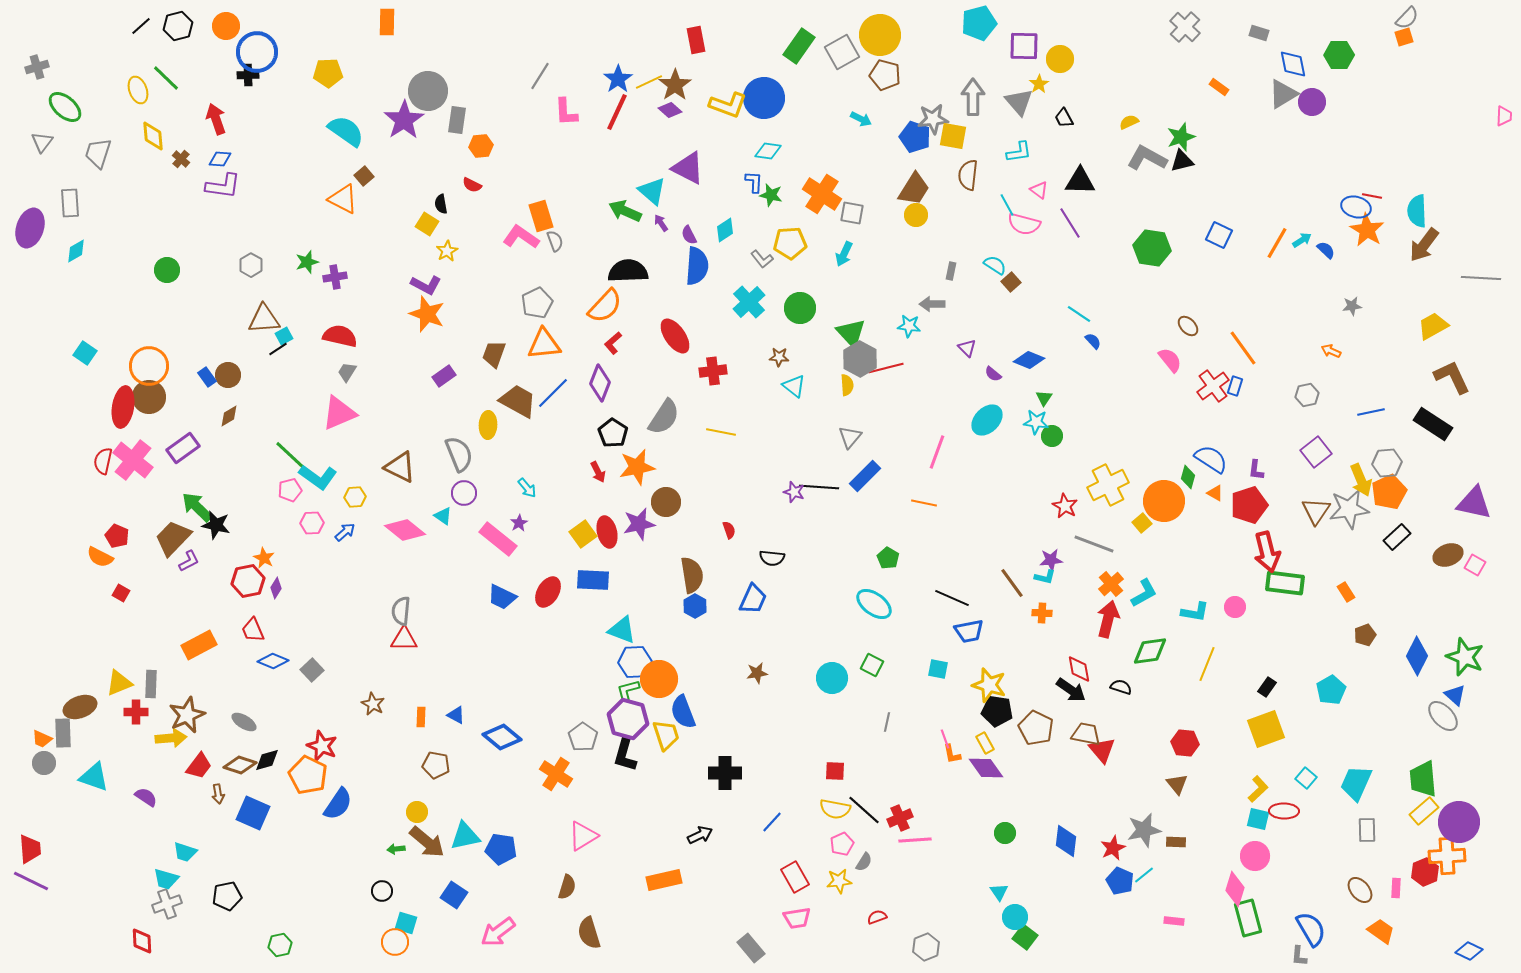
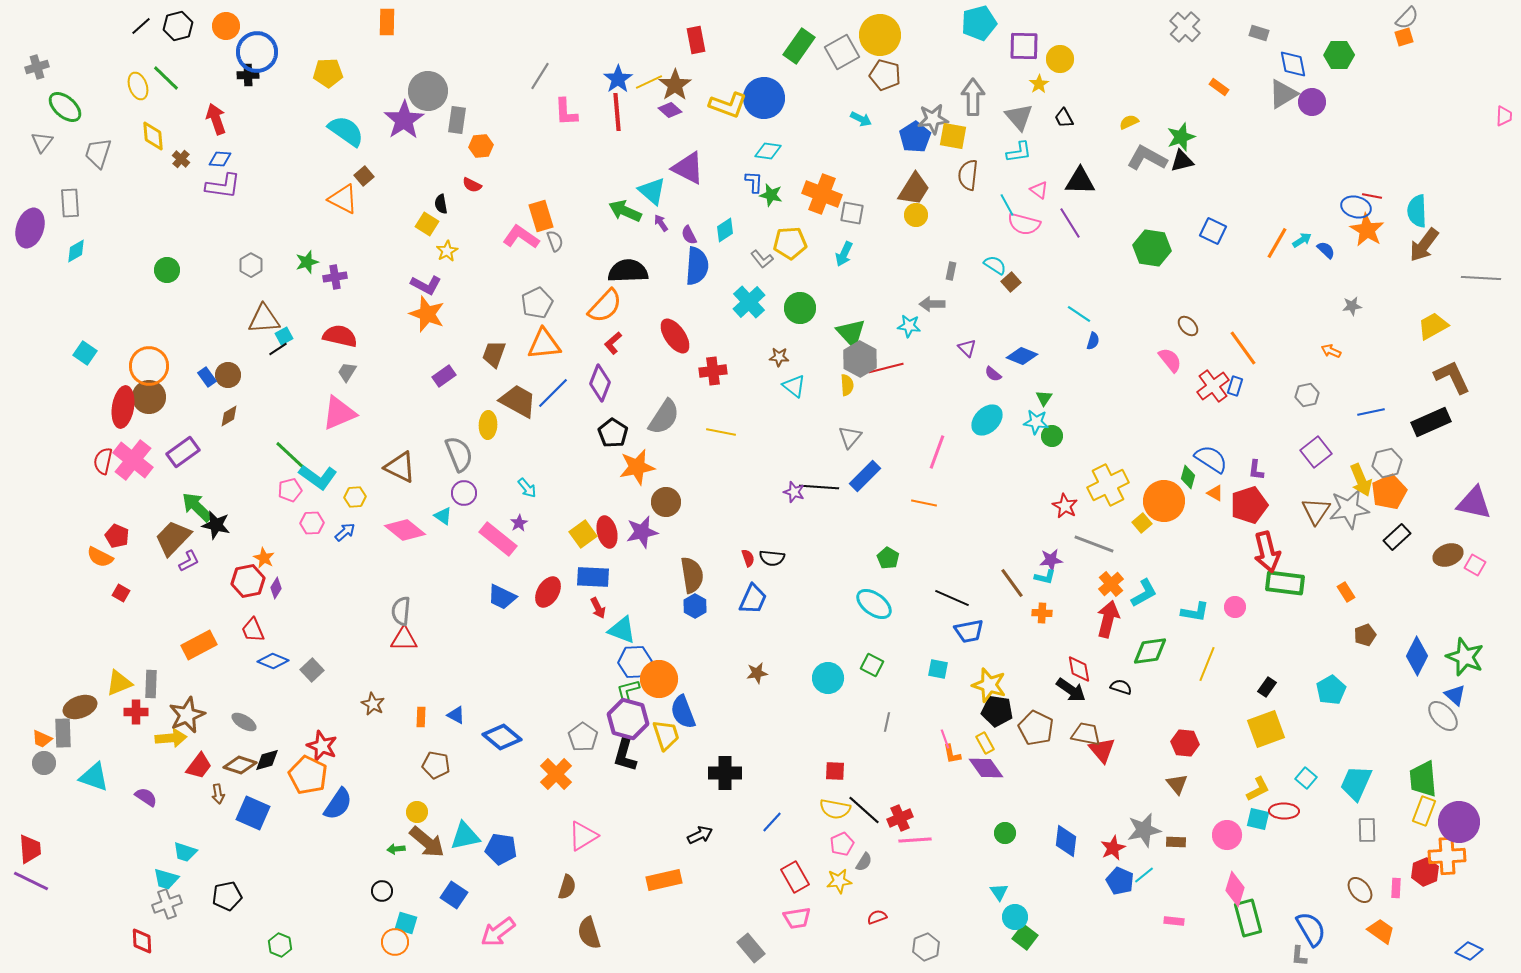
yellow ellipse at (138, 90): moved 4 px up
gray triangle at (1019, 102): moved 15 px down
red line at (617, 112): rotated 30 degrees counterclockwise
blue pentagon at (915, 137): rotated 20 degrees clockwise
orange cross at (822, 194): rotated 12 degrees counterclockwise
blue square at (1219, 235): moved 6 px left, 4 px up
blue semicircle at (1093, 341): rotated 60 degrees clockwise
blue diamond at (1029, 360): moved 7 px left, 4 px up
black rectangle at (1433, 424): moved 2 px left, 2 px up; rotated 57 degrees counterclockwise
purple rectangle at (183, 448): moved 4 px down
gray hexagon at (1387, 463): rotated 8 degrees counterclockwise
red arrow at (598, 472): moved 136 px down
purple star at (639, 524): moved 3 px right, 8 px down
red semicircle at (729, 530): moved 19 px right, 28 px down
blue rectangle at (593, 580): moved 3 px up
cyan circle at (832, 678): moved 4 px left
orange cross at (556, 774): rotated 12 degrees clockwise
yellow L-shape at (1258, 789): rotated 16 degrees clockwise
yellow rectangle at (1424, 811): rotated 28 degrees counterclockwise
pink circle at (1255, 856): moved 28 px left, 21 px up
green hexagon at (280, 945): rotated 25 degrees counterclockwise
